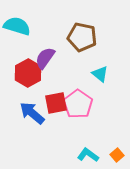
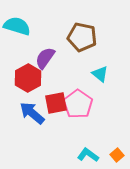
red hexagon: moved 5 px down
